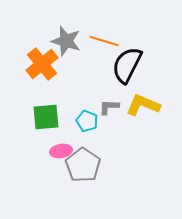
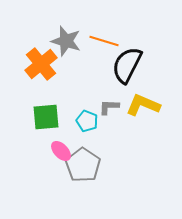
orange cross: moved 1 px left
pink ellipse: rotated 55 degrees clockwise
